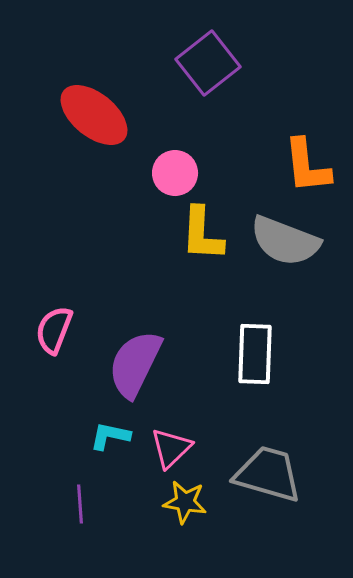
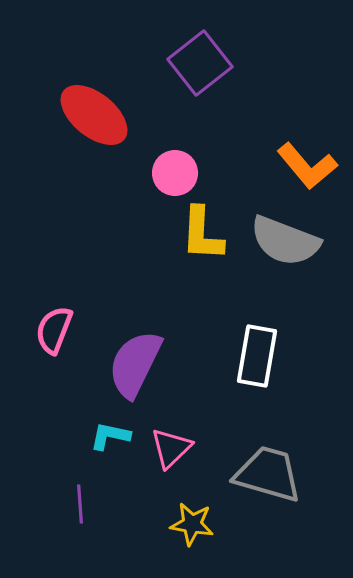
purple square: moved 8 px left
orange L-shape: rotated 34 degrees counterclockwise
white rectangle: moved 2 px right, 2 px down; rotated 8 degrees clockwise
yellow star: moved 7 px right, 22 px down
